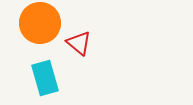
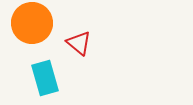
orange circle: moved 8 px left
